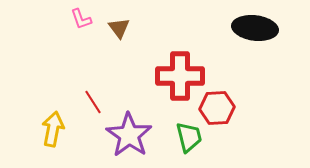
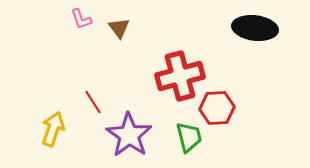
red cross: rotated 15 degrees counterclockwise
yellow arrow: rotated 8 degrees clockwise
